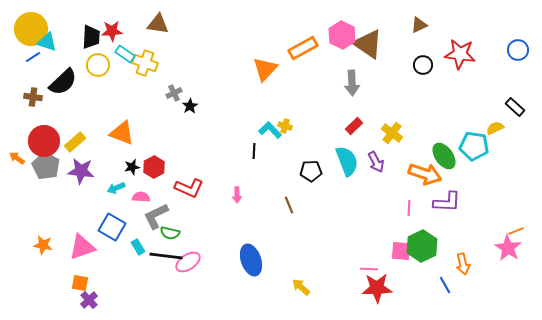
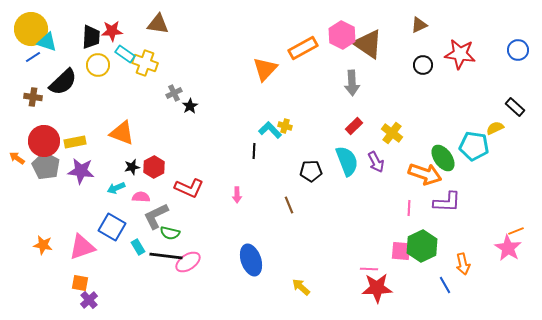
yellow rectangle at (75, 142): rotated 30 degrees clockwise
green ellipse at (444, 156): moved 1 px left, 2 px down
